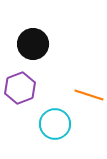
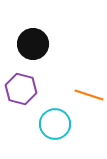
purple hexagon: moved 1 px right, 1 px down; rotated 24 degrees counterclockwise
